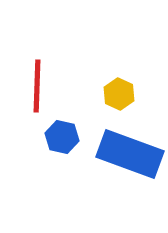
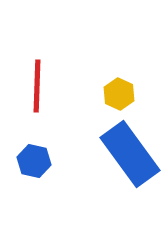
blue hexagon: moved 28 px left, 24 px down
blue rectangle: rotated 34 degrees clockwise
